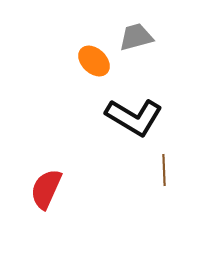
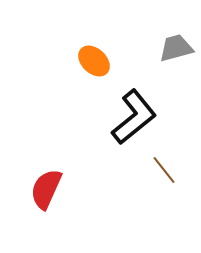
gray trapezoid: moved 40 px right, 11 px down
black L-shape: rotated 70 degrees counterclockwise
brown line: rotated 36 degrees counterclockwise
